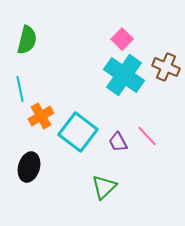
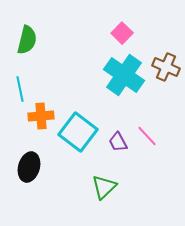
pink square: moved 6 px up
orange cross: rotated 25 degrees clockwise
